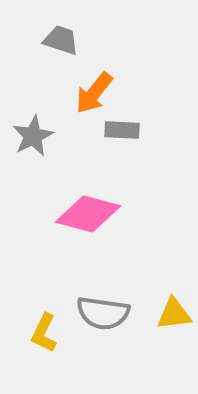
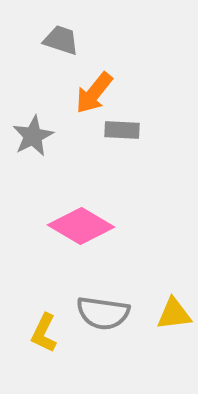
pink diamond: moved 7 px left, 12 px down; rotated 16 degrees clockwise
